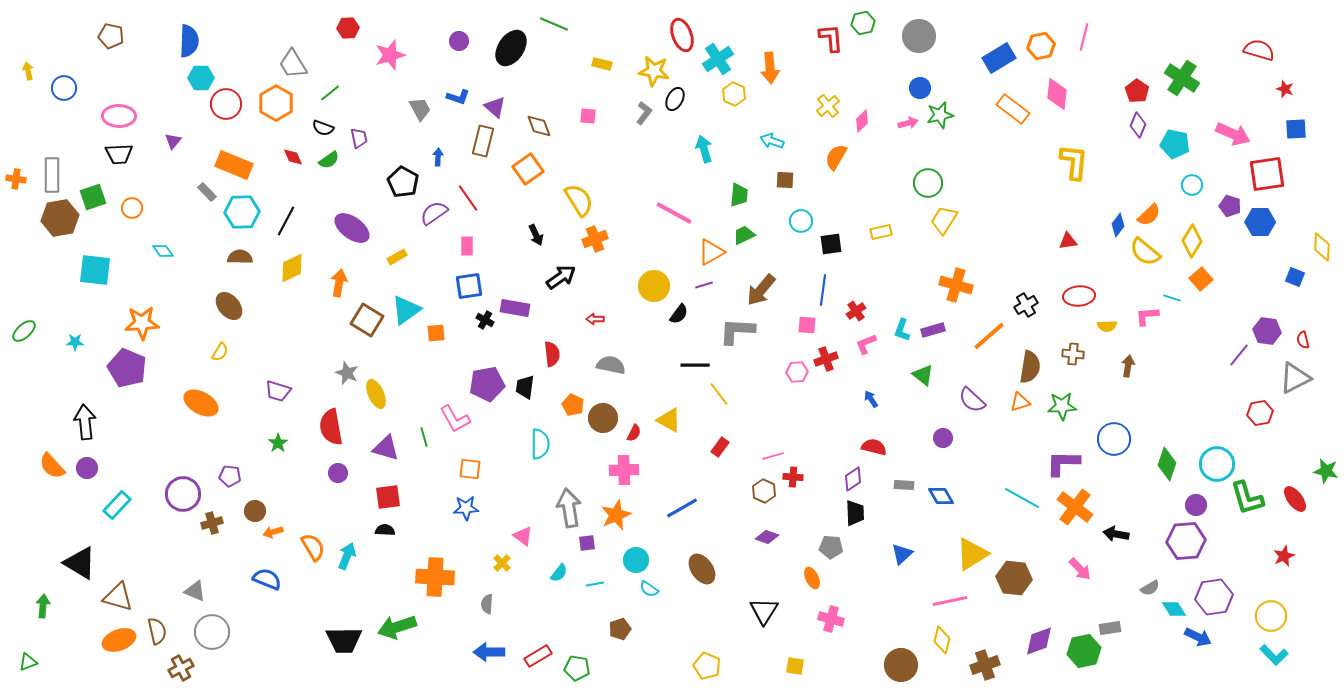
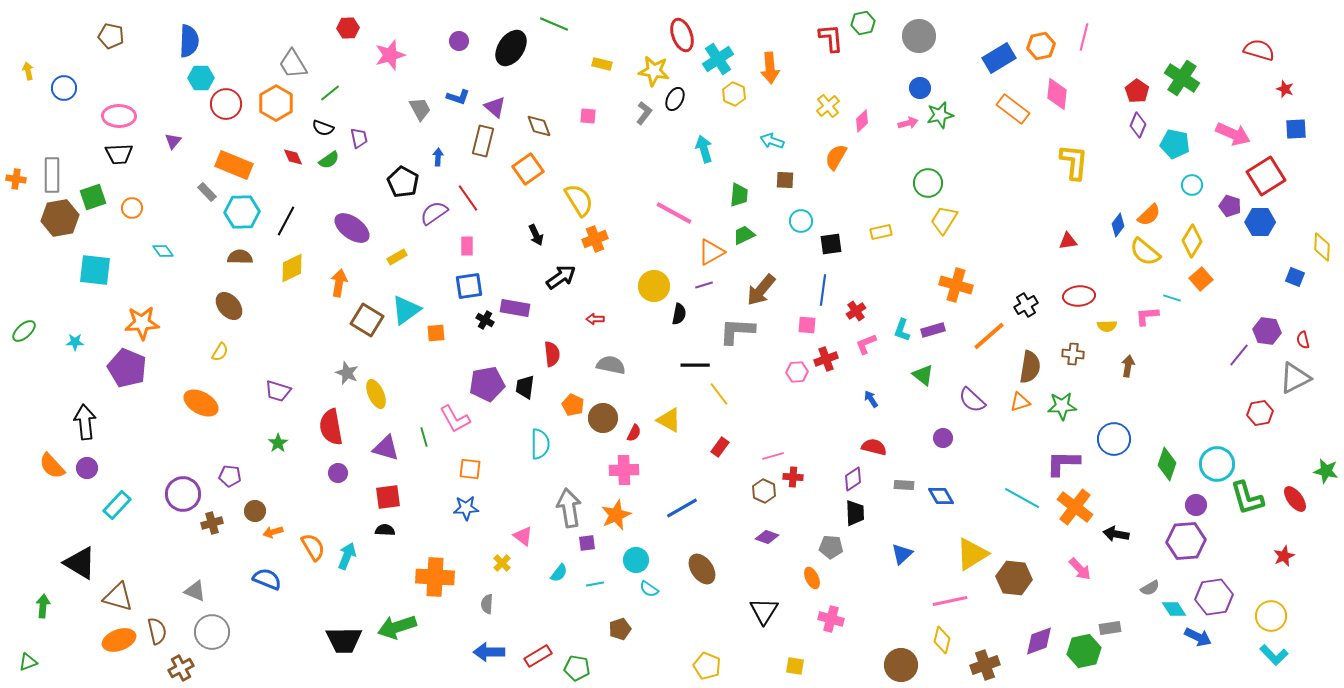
red square at (1267, 174): moved 1 px left, 2 px down; rotated 24 degrees counterclockwise
black semicircle at (679, 314): rotated 25 degrees counterclockwise
